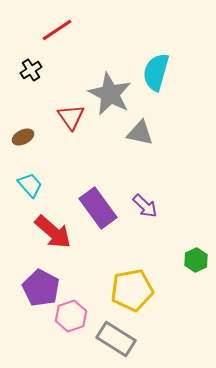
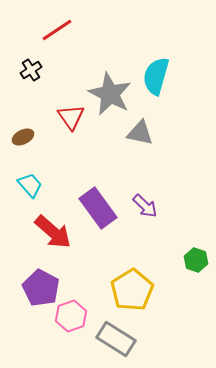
cyan semicircle: moved 4 px down
green hexagon: rotated 15 degrees counterclockwise
yellow pentagon: rotated 21 degrees counterclockwise
